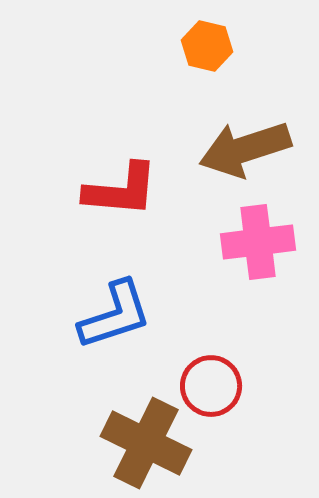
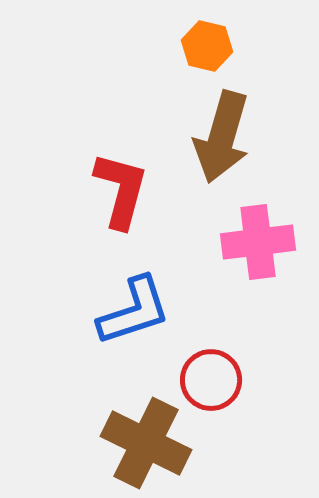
brown arrow: moved 23 px left, 12 px up; rotated 56 degrees counterclockwise
red L-shape: rotated 80 degrees counterclockwise
blue L-shape: moved 19 px right, 4 px up
red circle: moved 6 px up
